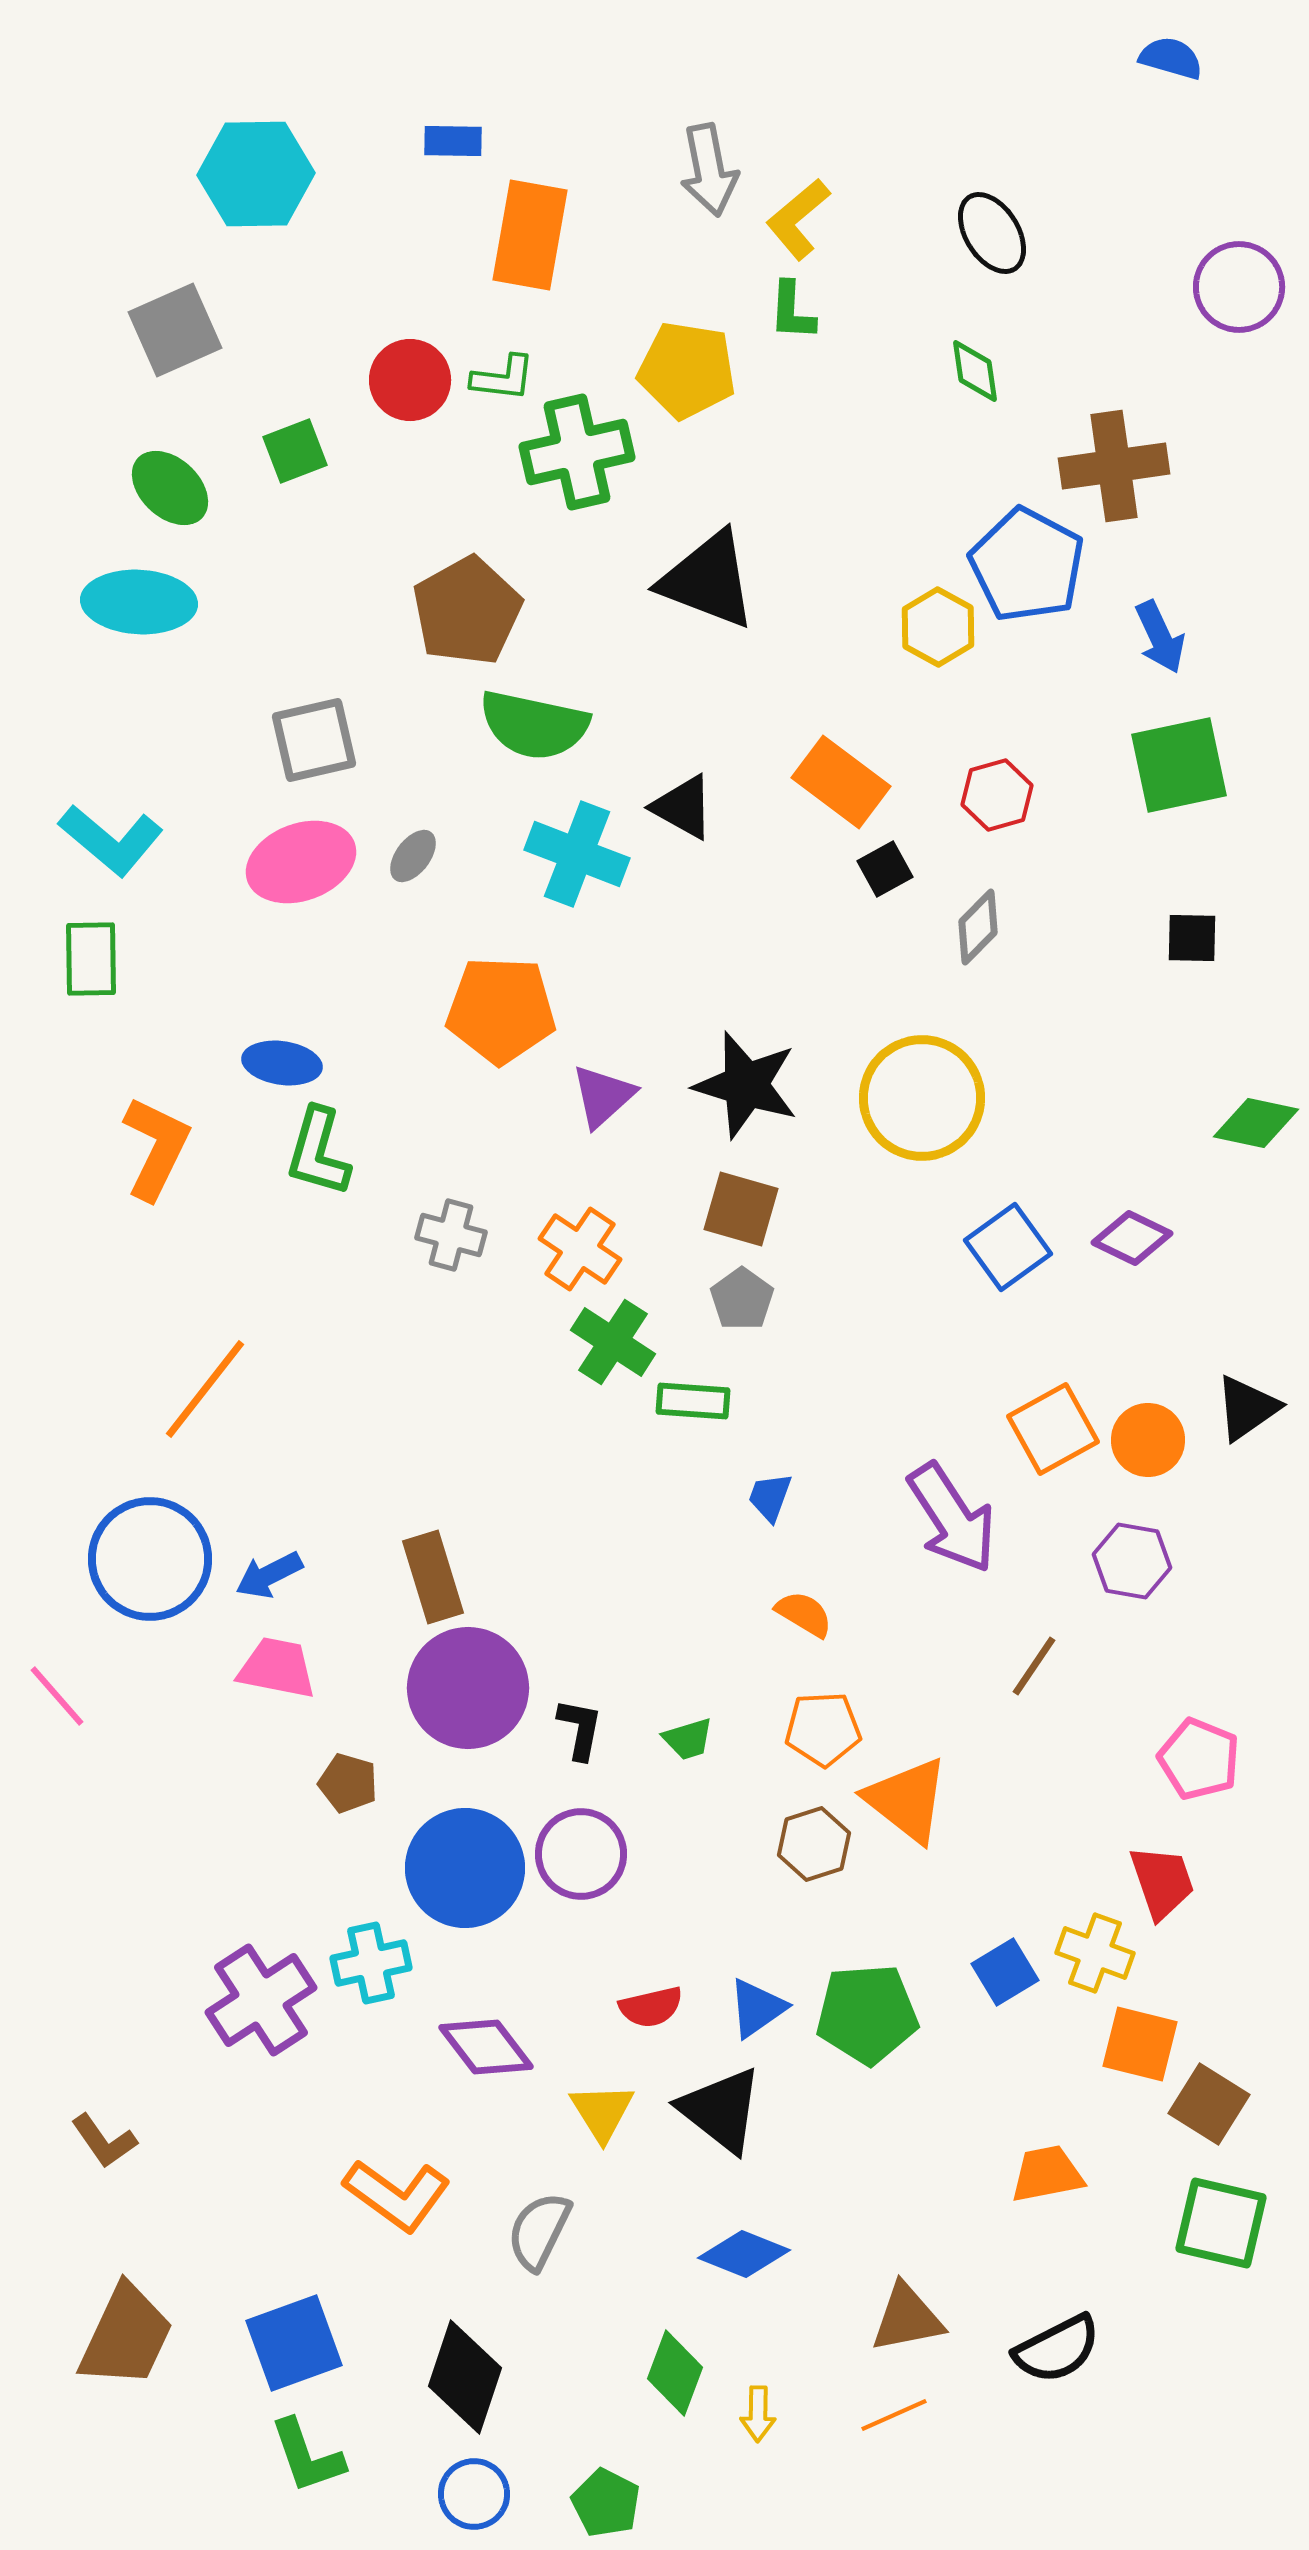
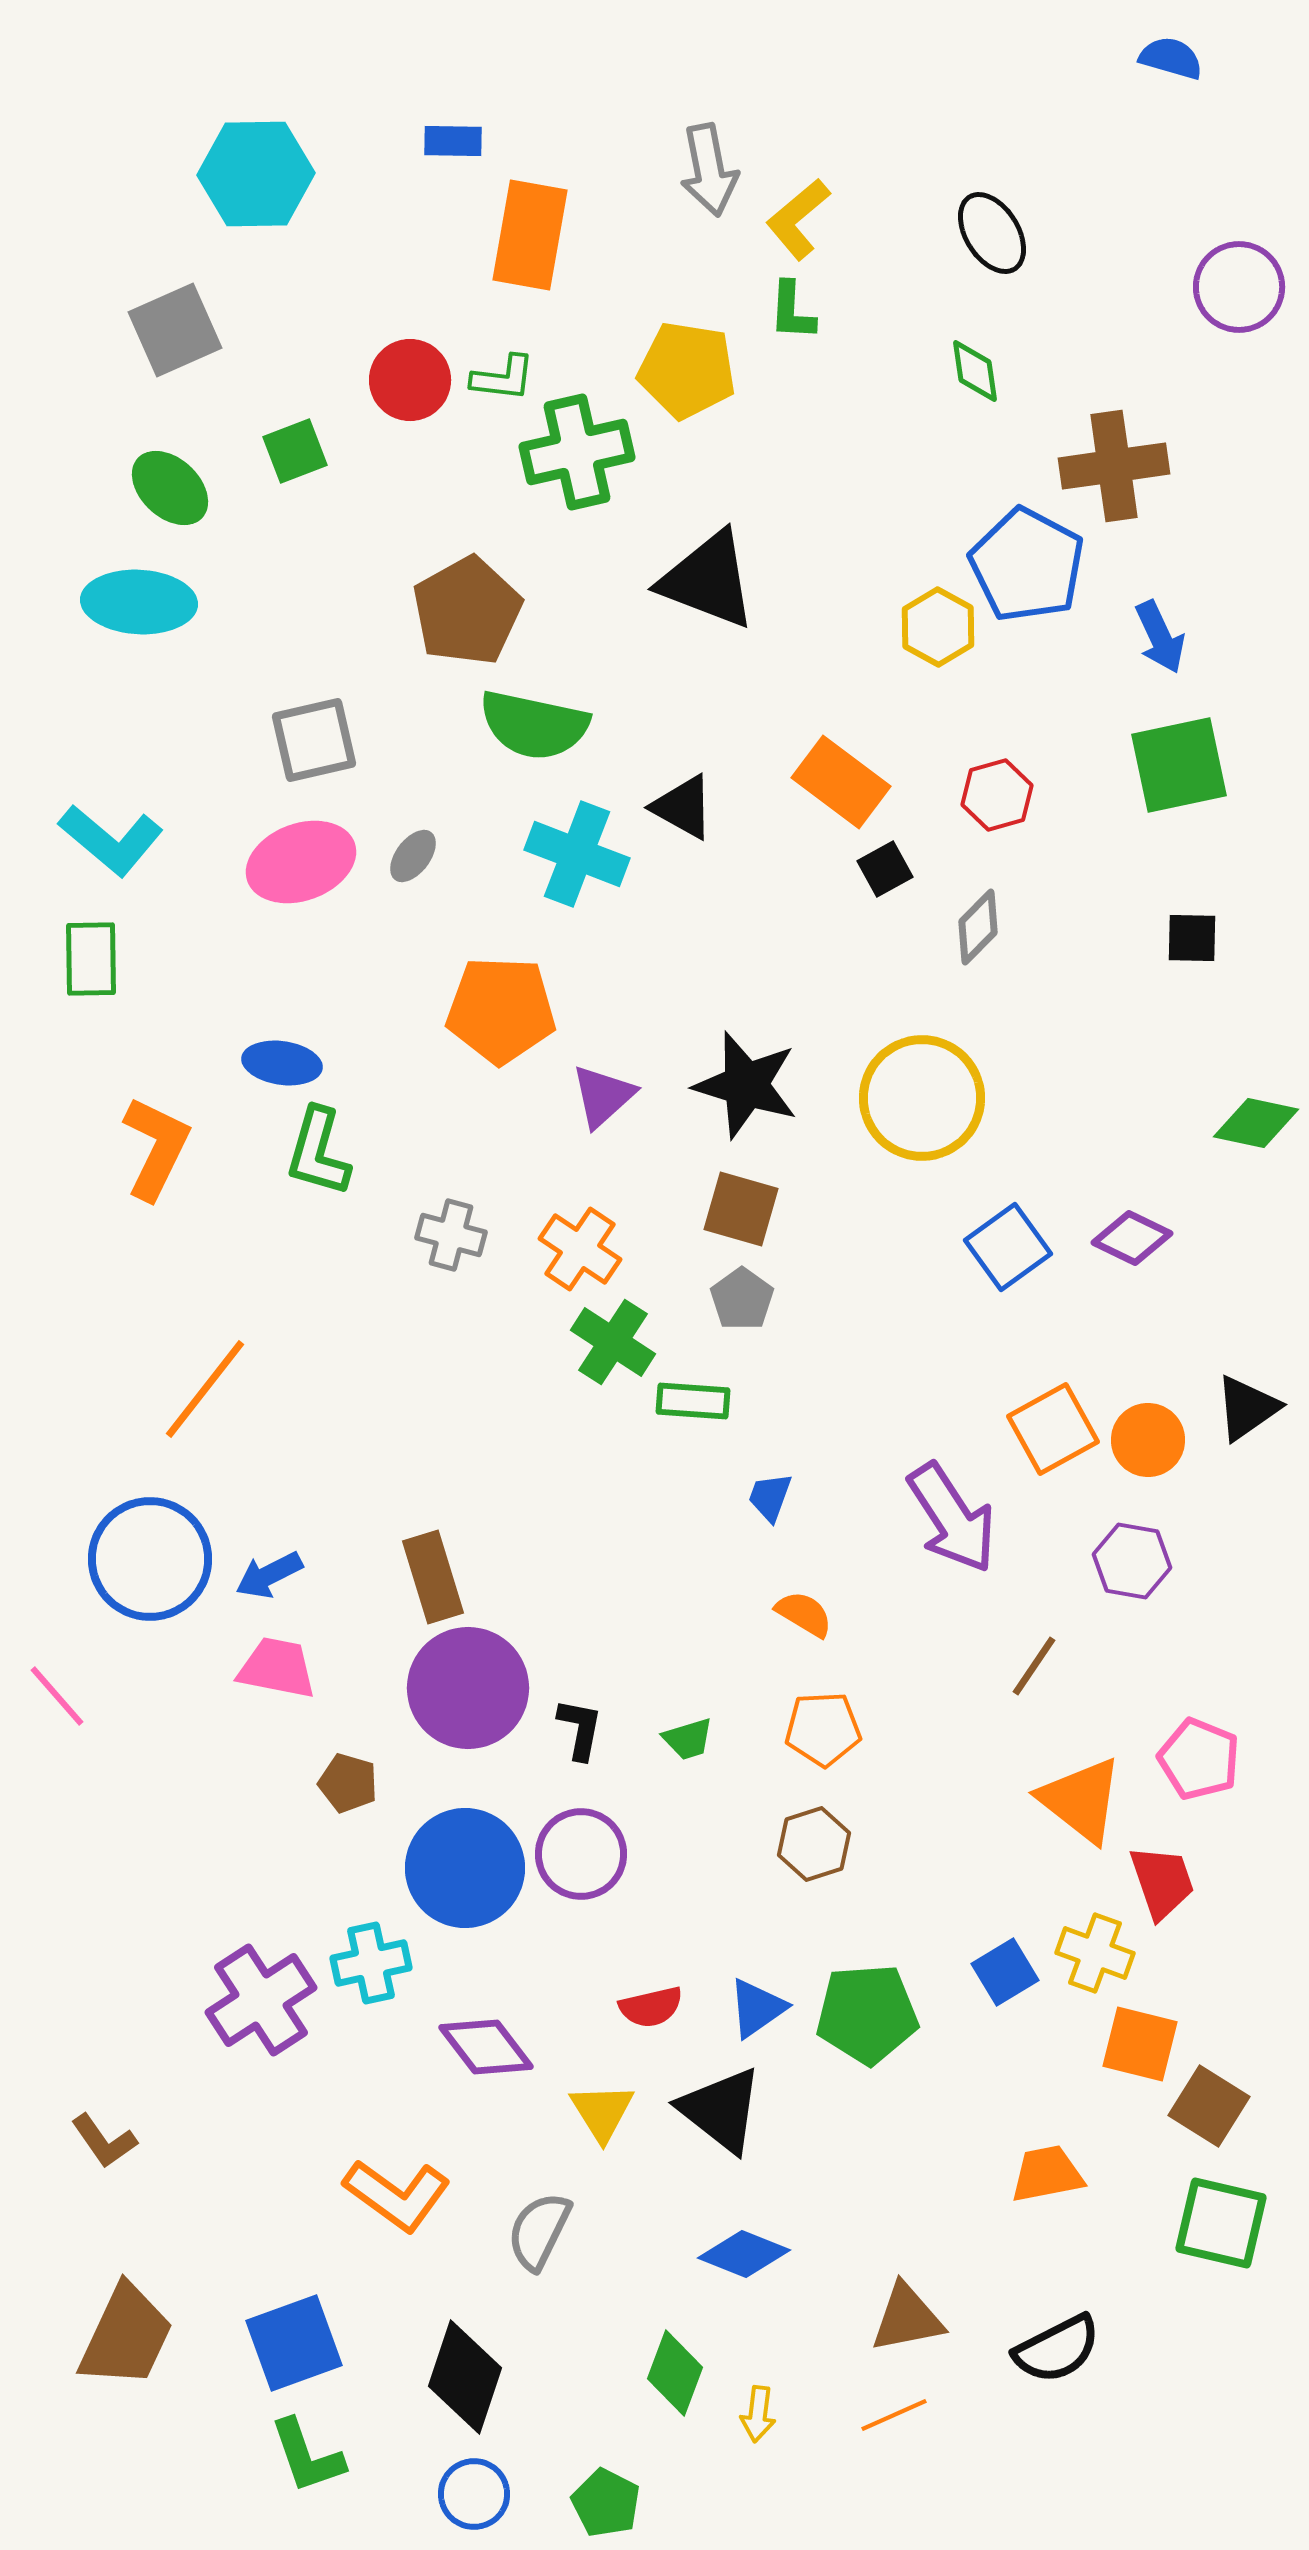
orange triangle at (907, 1800): moved 174 px right
brown square at (1209, 2104): moved 2 px down
yellow arrow at (758, 2414): rotated 6 degrees clockwise
